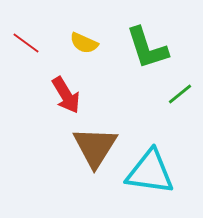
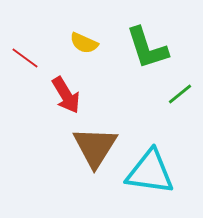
red line: moved 1 px left, 15 px down
